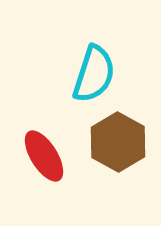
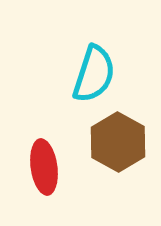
red ellipse: moved 11 px down; rotated 24 degrees clockwise
